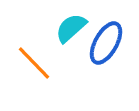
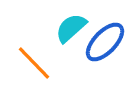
blue ellipse: moved 1 px left, 1 px up; rotated 15 degrees clockwise
